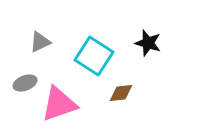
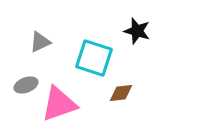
black star: moved 11 px left, 12 px up
cyan square: moved 2 px down; rotated 15 degrees counterclockwise
gray ellipse: moved 1 px right, 2 px down
